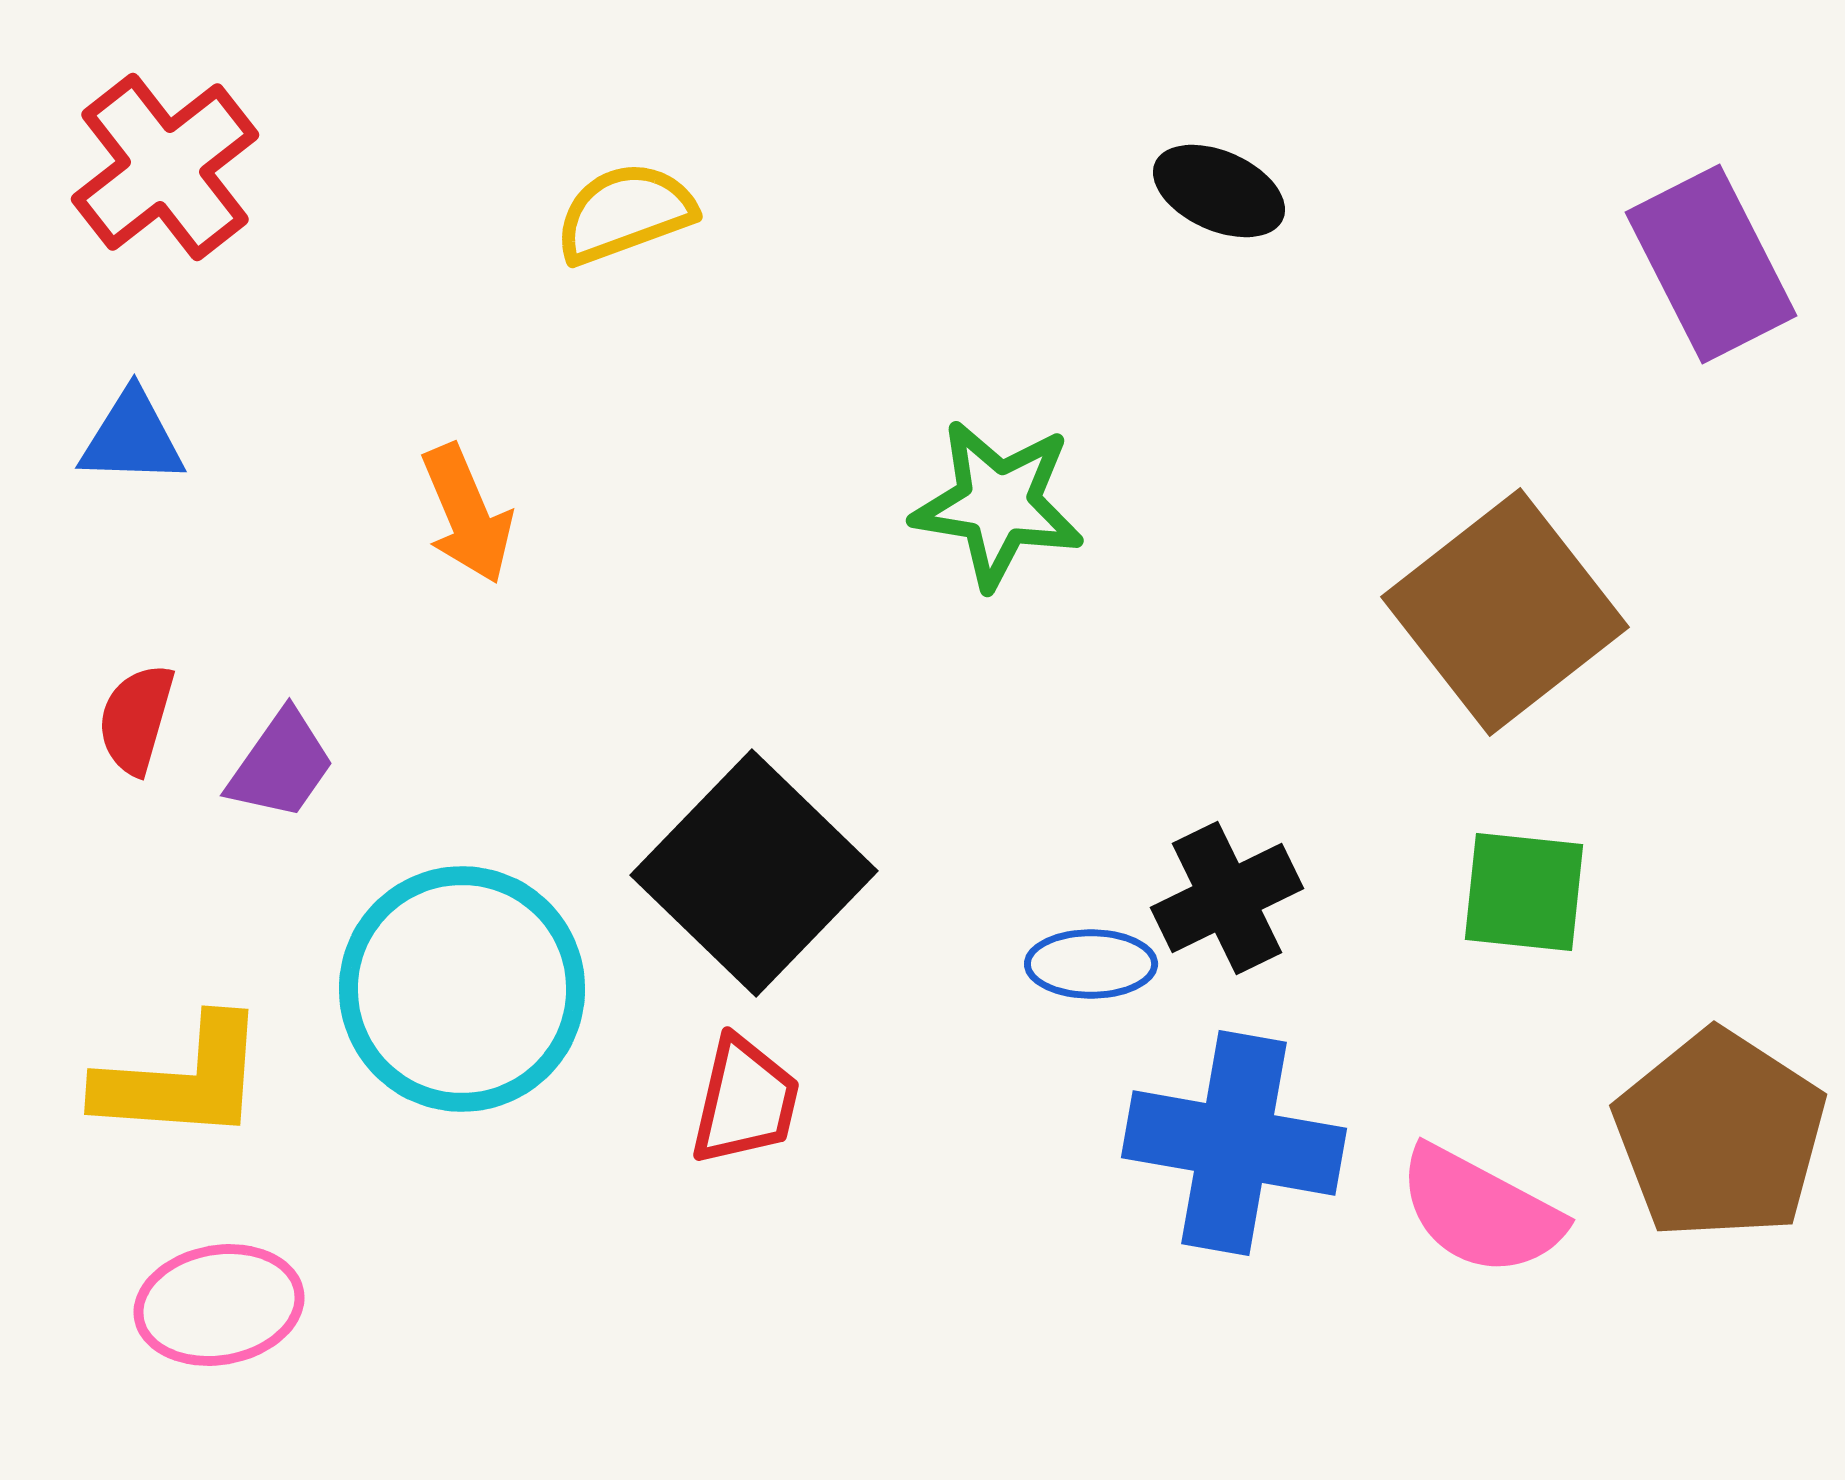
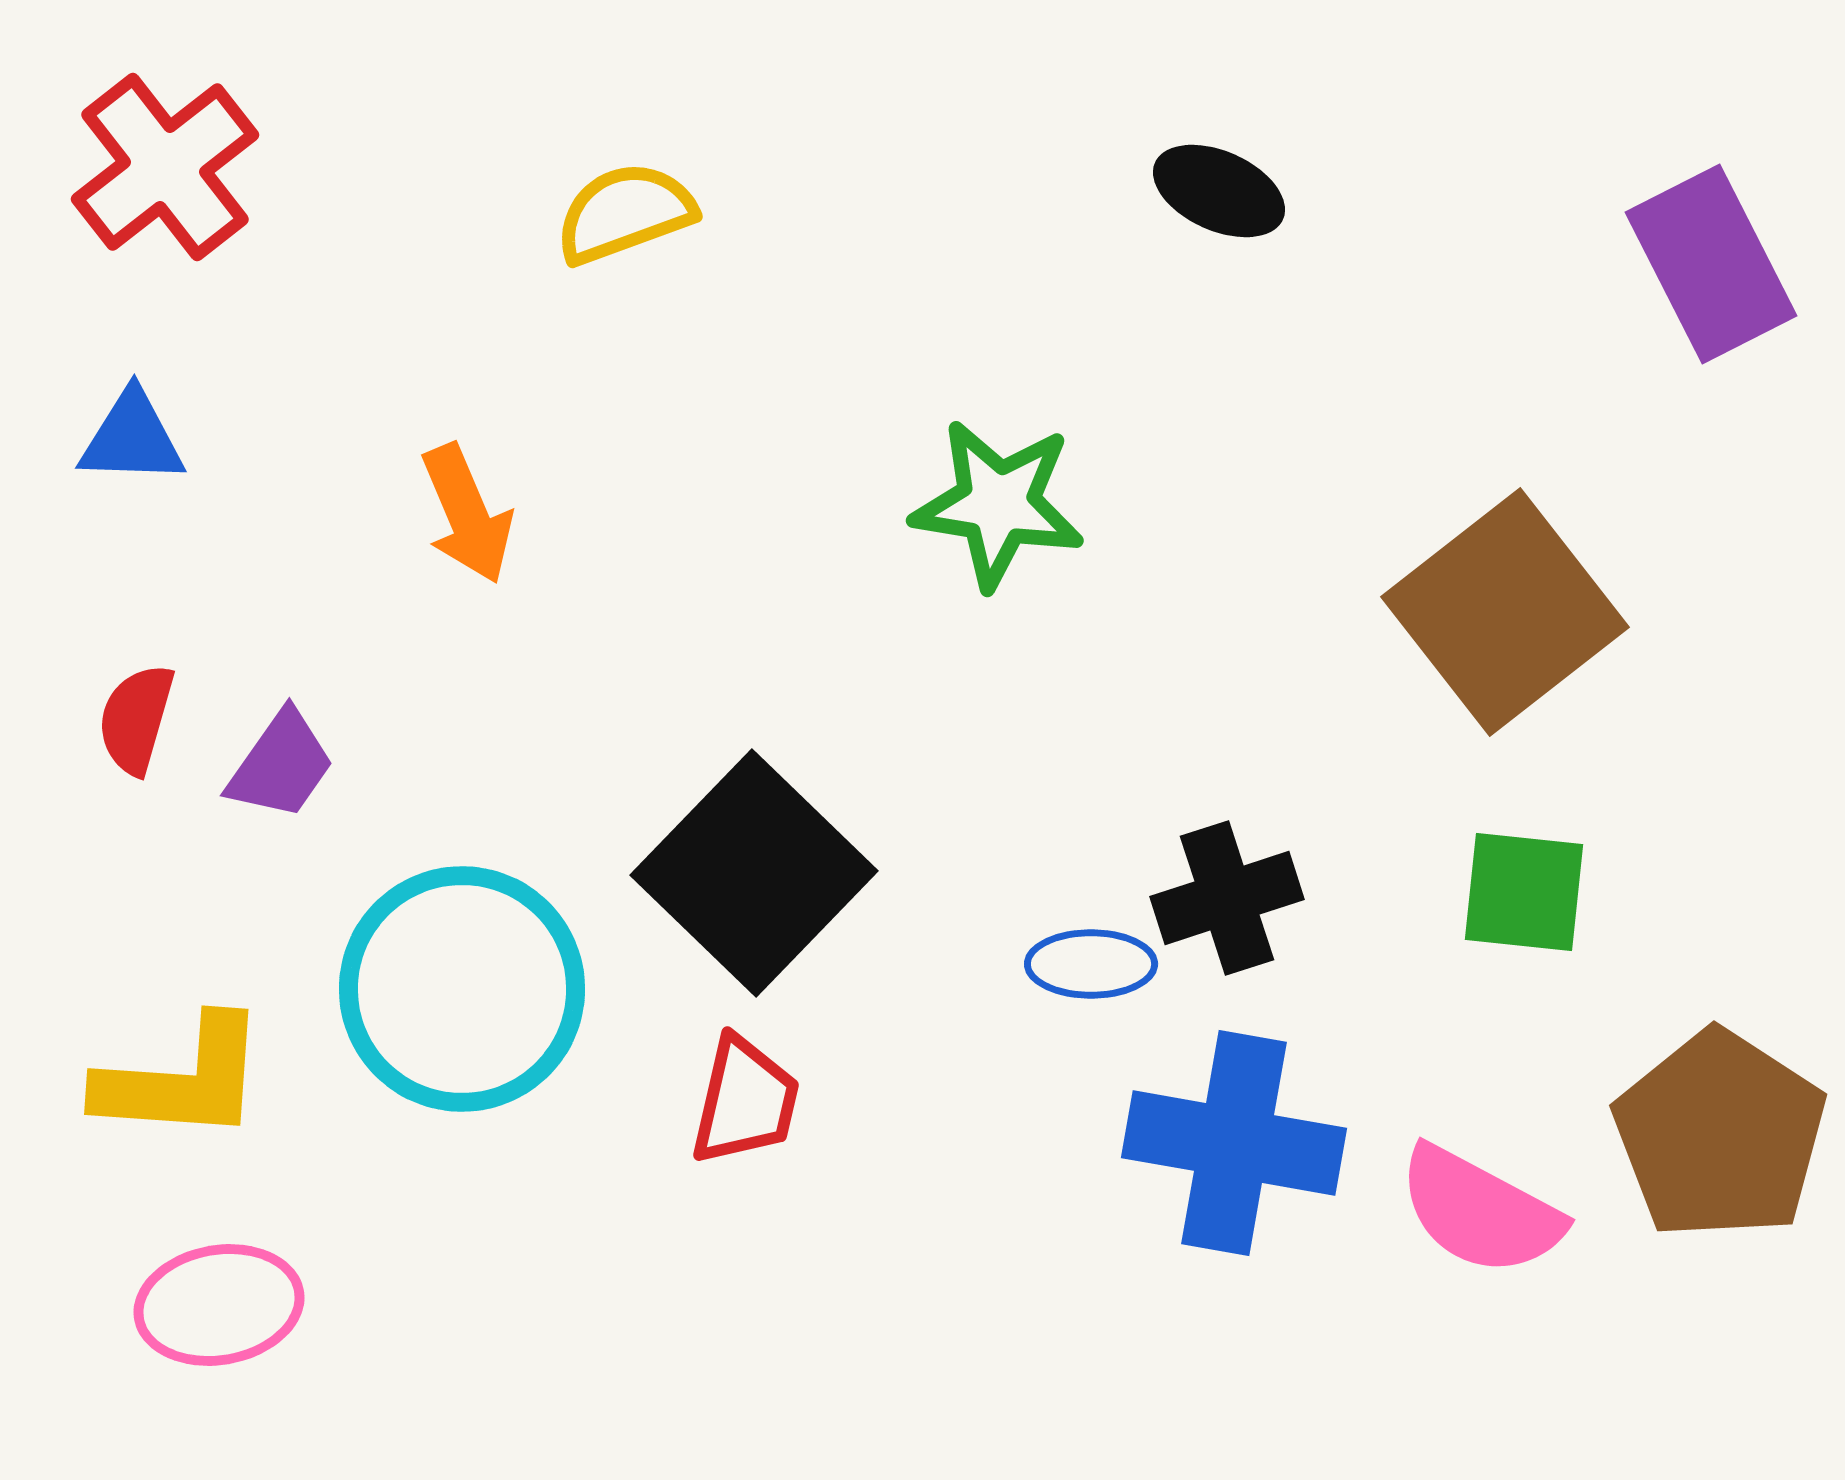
black cross: rotated 8 degrees clockwise
